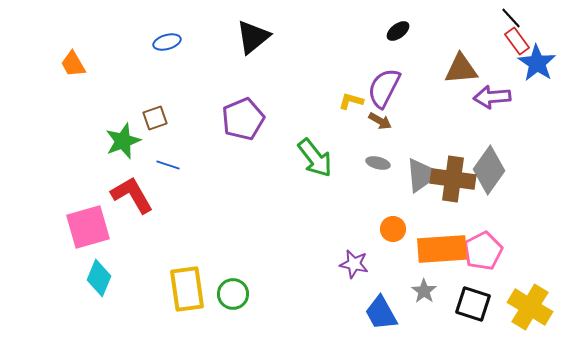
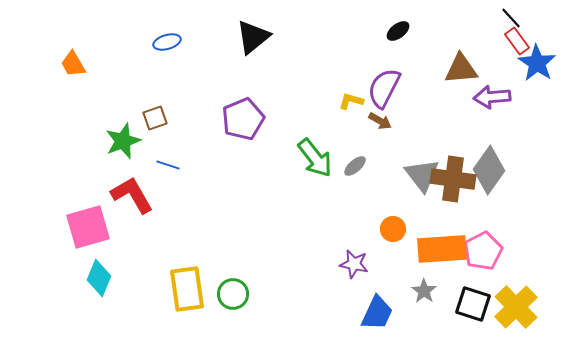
gray ellipse: moved 23 px left, 3 px down; rotated 55 degrees counterclockwise
gray triangle: rotated 33 degrees counterclockwise
yellow cross: moved 14 px left; rotated 15 degrees clockwise
blue trapezoid: moved 4 px left; rotated 126 degrees counterclockwise
